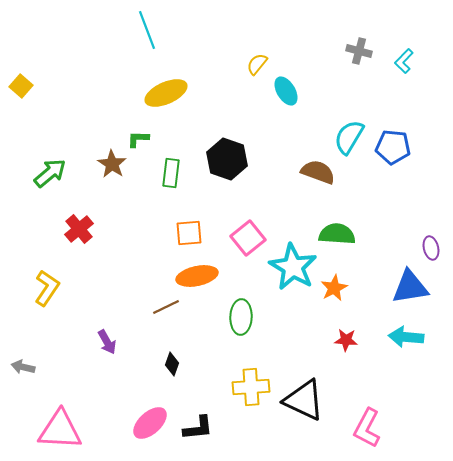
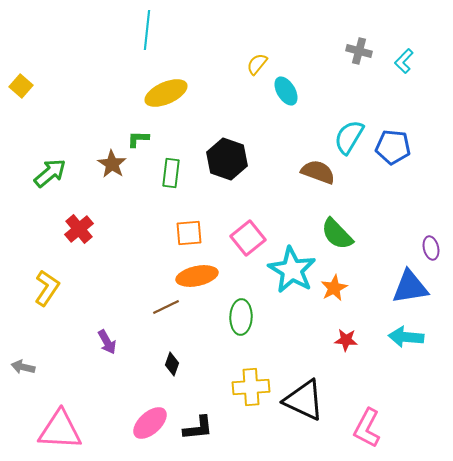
cyan line: rotated 27 degrees clockwise
green semicircle: rotated 138 degrees counterclockwise
cyan star: moved 1 px left, 3 px down
